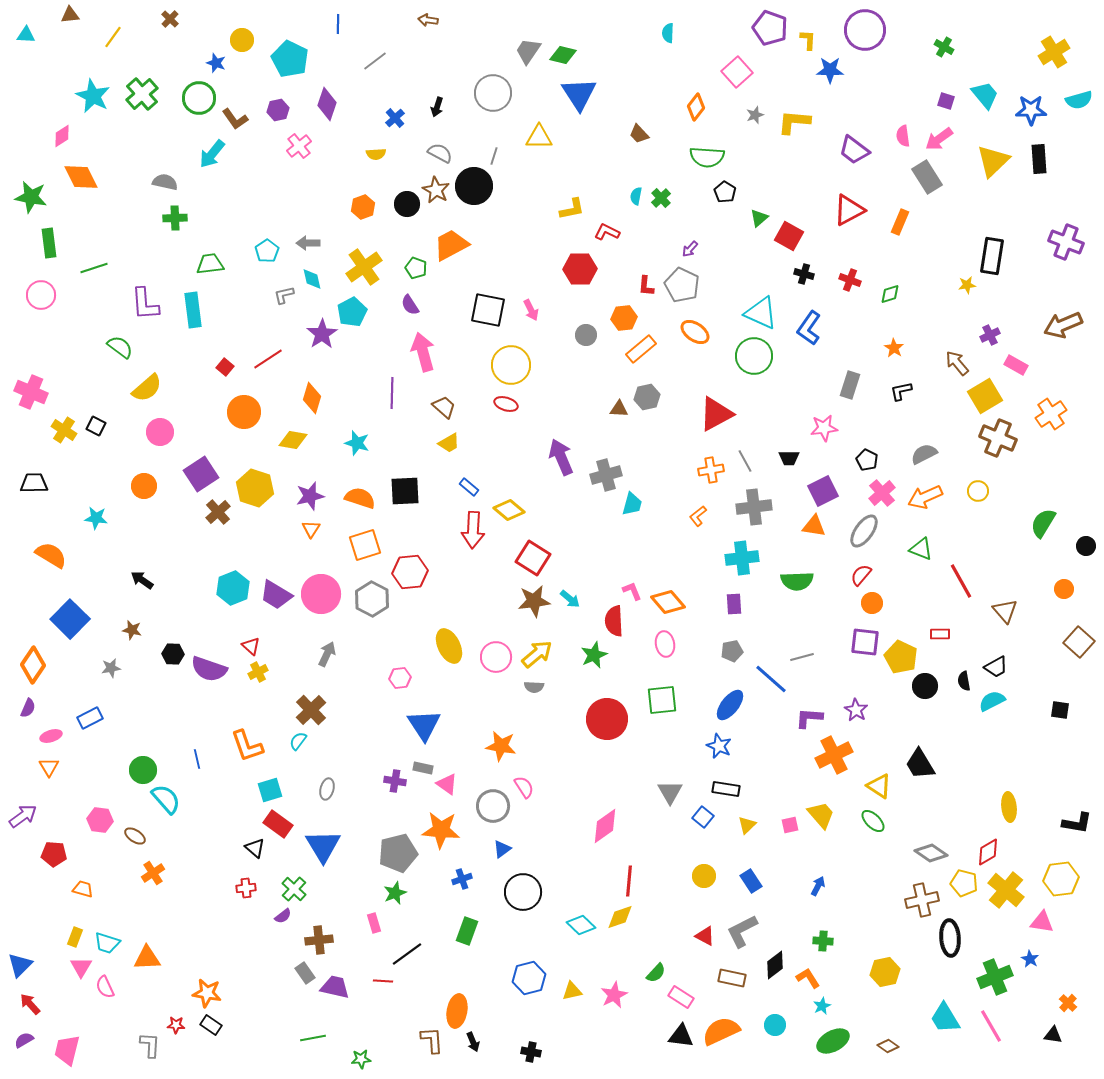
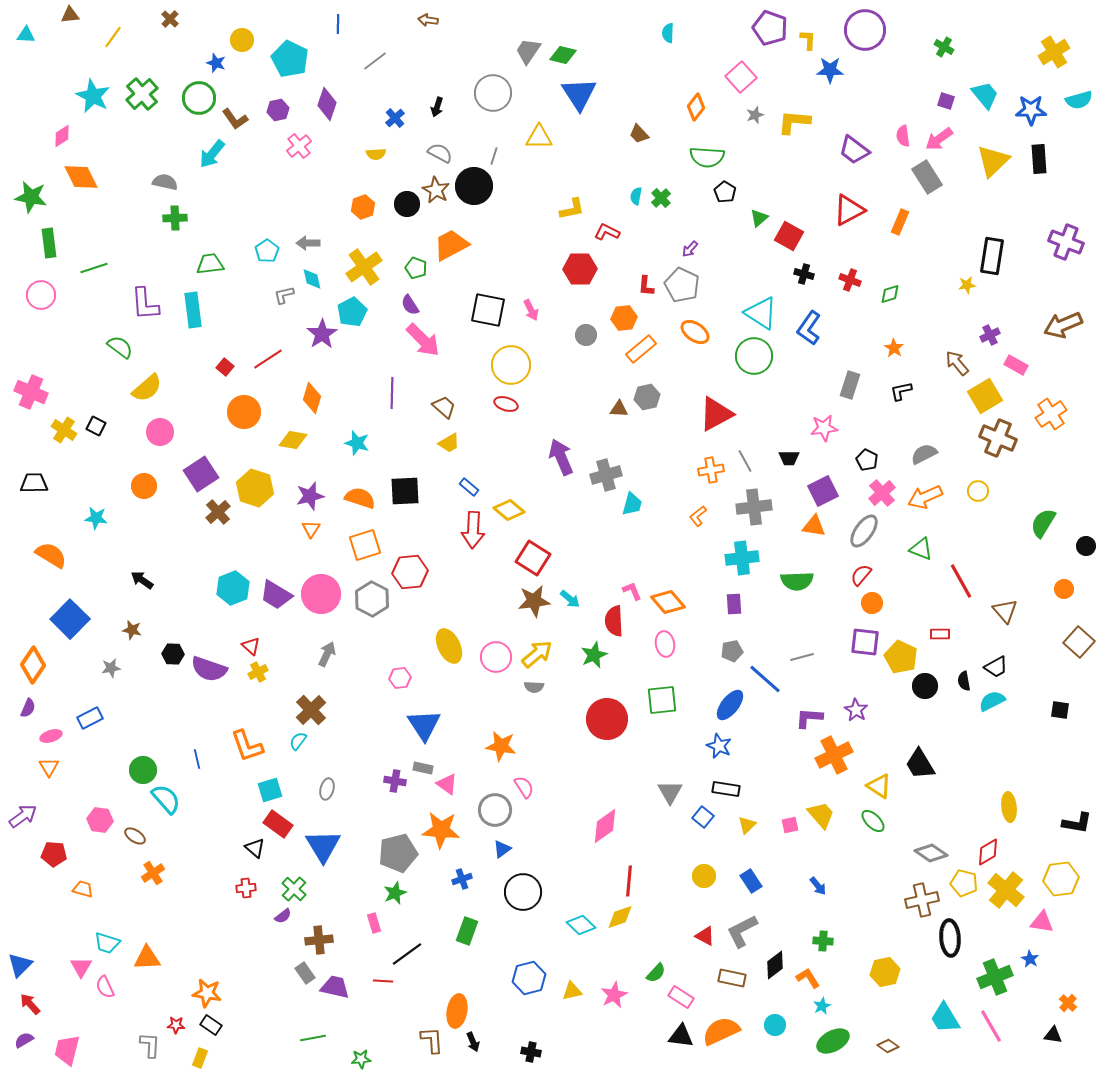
pink square at (737, 72): moved 4 px right, 5 px down
cyan triangle at (761, 313): rotated 9 degrees clockwise
pink arrow at (423, 352): moved 12 px up; rotated 150 degrees clockwise
blue line at (771, 679): moved 6 px left
gray circle at (493, 806): moved 2 px right, 4 px down
blue arrow at (818, 886): rotated 114 degrees clockwise
yellow rectangle at (75, 937): moved 125 px right, 121 px down
